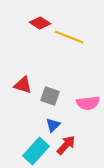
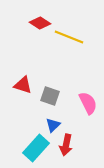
pink semicircle: rotated 110 degrees counterclockwise
red arrow: rotated 150 degrees clockwise
cyan rectangle: moved 3 px up
